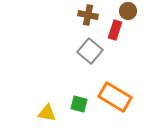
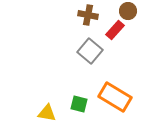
red rectangle: rotated 24 degrees clockwise
